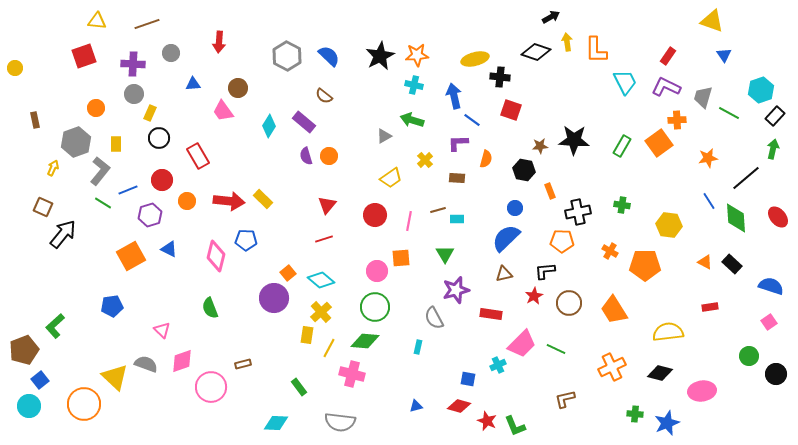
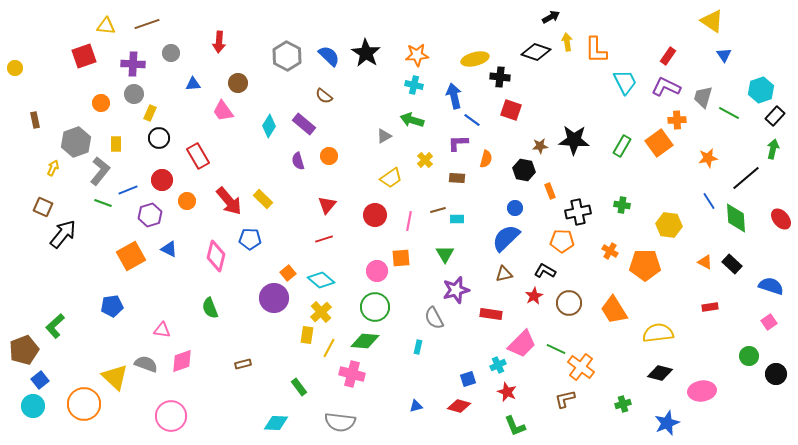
yellow triangle at (97, 21): moved 9 px right, 5 px down
yellow triangle at (712, 21): rotated 15 degrees clockwise
black star at (380, 56): moved 14 px left, 3 px up; rotated 12 degrees counterclockwise
brown circle at (238, 88): moved 5 px up
orange circle at (96, 108): moved 5 px right, 5 px up
purple rectangle at (304, 122): moved 2 px down
purple semicircle at (306, 156): moved 8 px left, 5 px down
red arrow at (229, 201): rotated 44 degrees clockwise
green line at (103, 203): rotated 12 degrees counterclockwise
red ellipse at (778, 217): moved 3 px right, 2 px down
blue pentagon at (246, 240): moved 4 px right, 1 px up
black L-shape at (545, 271): rotated 35 degrees clockwise
pink triangle at (162, 330): rotated 36 degrees counterclockwise
yellow semicircle at (668, 332): moved 10 px left, 1 px down
orange cross at (612, 367): moved 31 px left; rotated 28 degrees counterclockwise
blue square at (468, 379): rotated 28 degrees counterclockwise
pink circle at (211, 387): moved 40 px left, 29 px down
cyan circle at (29, 406): moved 4 px right
green cross at (635, 414): moved 12 px left, 10 px up; rotated 21 degrees counterclockwise
red star at (487, 421): moved 20 px right, 29 px up
